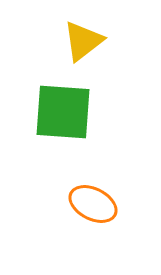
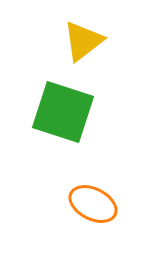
green square: rotated 14 degrees clockwise
